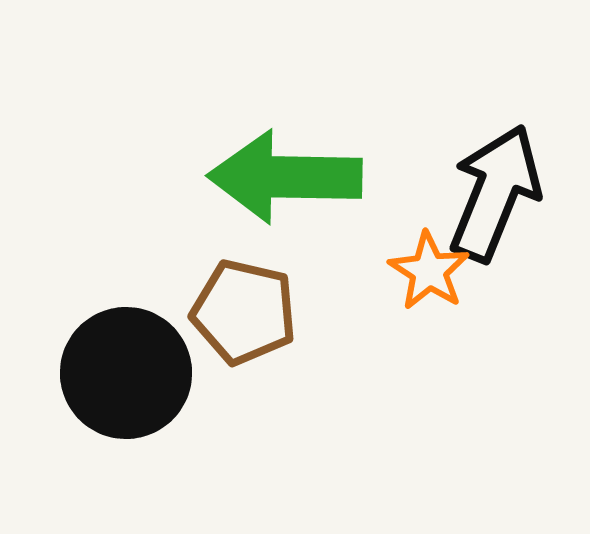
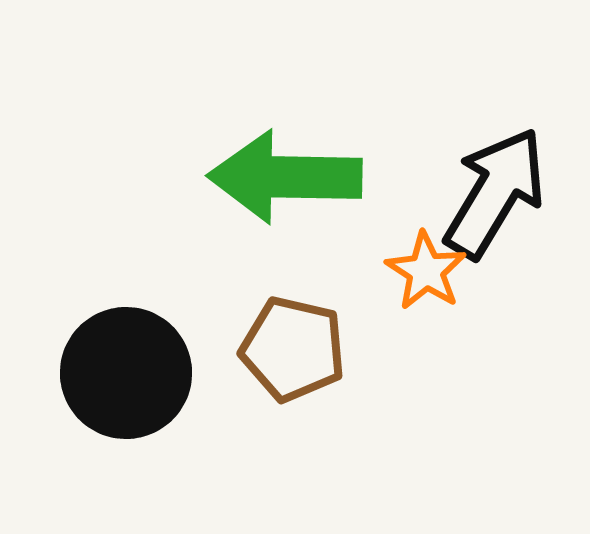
black arrow: rotated 9 degrees clockwise
orange star: moved 3 px left
brown pentagon: moved 49 px right, 37 px down
